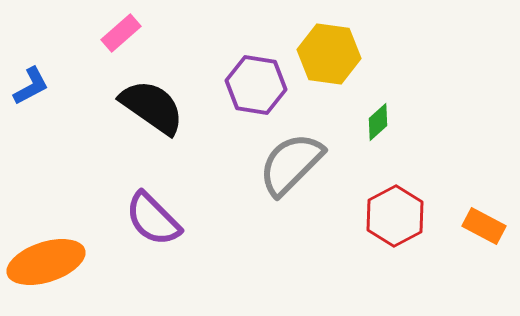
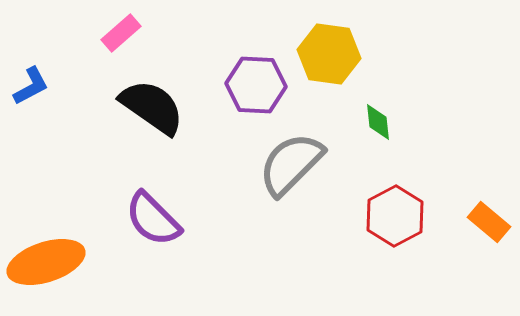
purple hexagon: rotated 6 degrees counterclockwise
green diamond: rotated 54 degrees counterclockwise
orange rectangle: moved 5 px right, 4 px up; rotated 12 degrees clockwise
